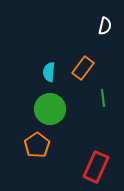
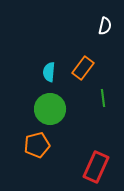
orange pentagon: rotated 20 degrees clockwise
